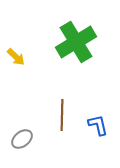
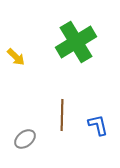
gray ellipse: moved 3 px right
